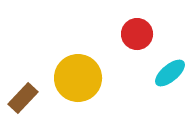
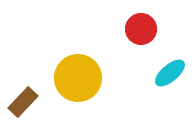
red circle: moved 4 px right, 5 px up
brown rectangle: moved 4 px down
